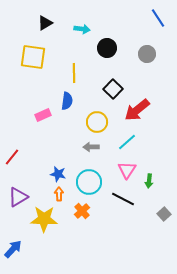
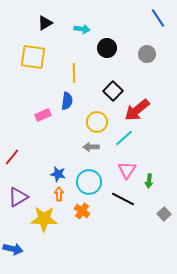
black square: moved 2 px down
cyan line: moved 3 px left, 4 px up
orange cross: rotated 14 degrees counterclockwise
blue arrow: rotated 60 degrees clockwise
